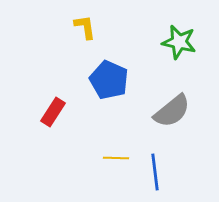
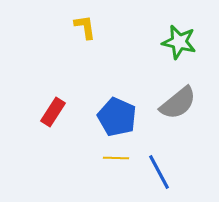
blue pentagon: moved 8 px right, 37 px down
gray semicircle: moved 6 px right, 8 px up
blue line: moved 4 px right; rotated 21 degrees counterclockwise
